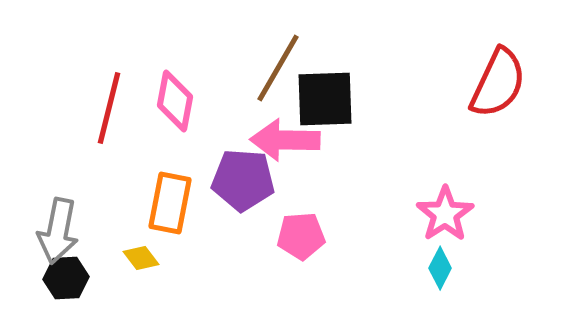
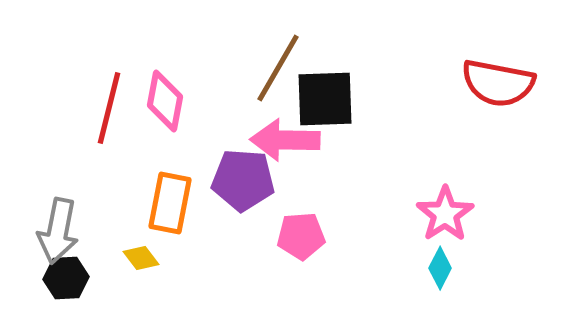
red semicircle: rotated 76 degrees clockwise
pink diamond: moved 10 px left
